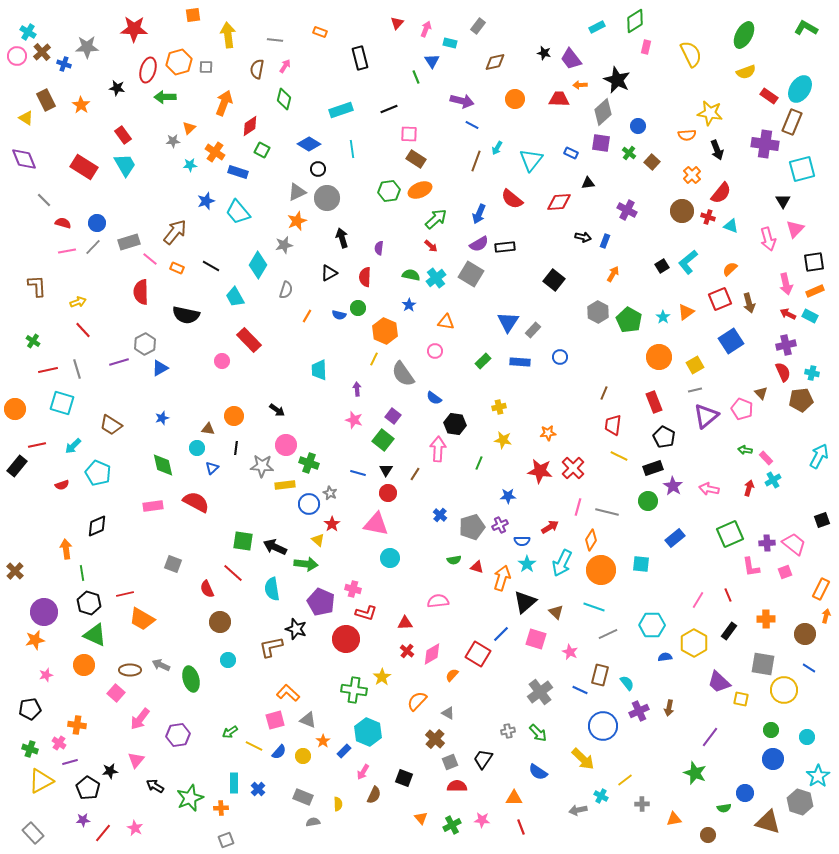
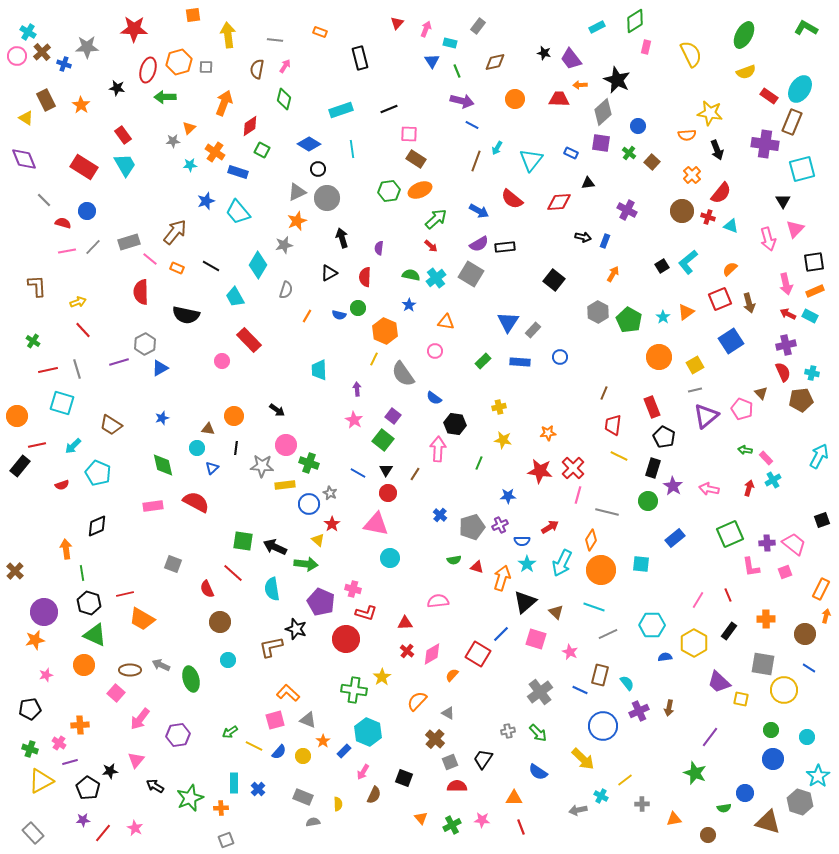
green line at (416, 77): moved 41 px right, 6 px up
blue arrow at (479, 214): moved 3 px up; rotated 84 degrees counterclockwise
blue circle at (97, 223): moved 10 px left, 12 px up
red rectangle at (654, 402): moved 2 px left, 5 px down
orange circle at (15, 409): moved 2 px right, 7 px down
pink star at (354, 420): rotated 12 degrees clockwise
black rectangle at (17, 466): moved 3 px right
black rectangle at (653, 468): rotated 54 degrees counterclockwise
blue line at (358, 473): rotated 14 degrees clockwise
pink line at (578, 507): moved 12 px up
orange cross at (77, 725): moved 3 px right; rotated 12 degrees counterclockwise
